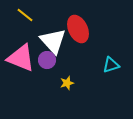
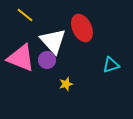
red ellipse: moved 4 px right, 1 px up
yellow star: moved 1 px left, 1 px down
